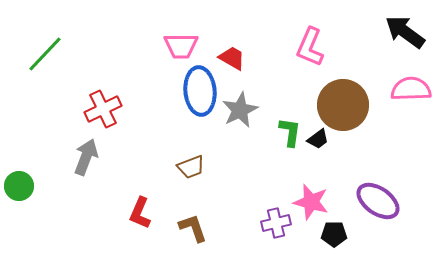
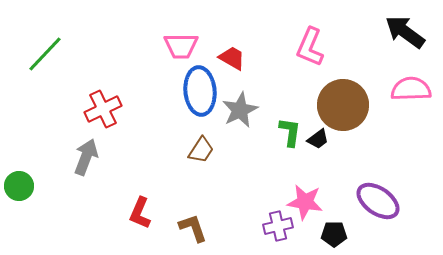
brown trapezoid: moved 10 px right, 17 px up; rotated 36 degrees counterclockwise
pink star: moved 6 px left; rotated 6 degrees counterclockwise
purple cross: moved 2 px right, 3 px down
